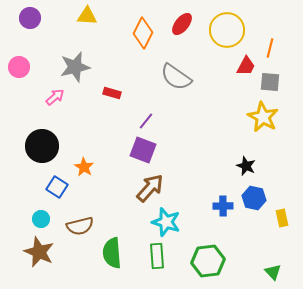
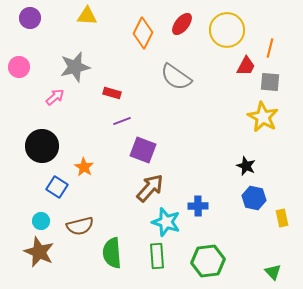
purple line: moved 24 px left; rotated 30 degrees clockwise
blue cross: moved 25 px left
cyan circle: moved 2 px down
